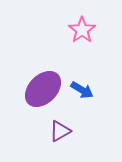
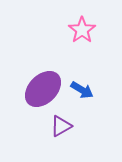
purple triangle: moved 1 px right, 5 px up
